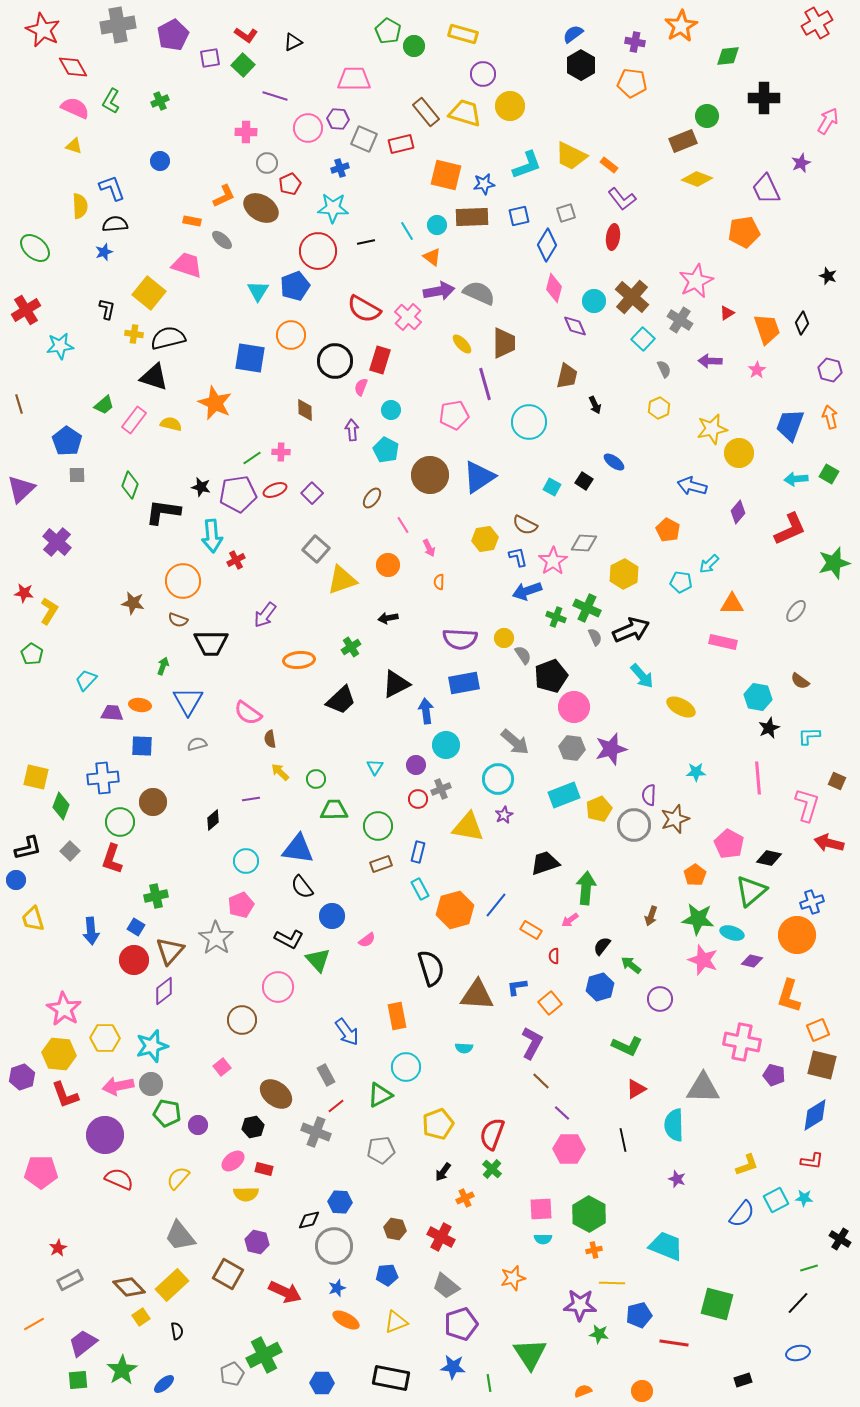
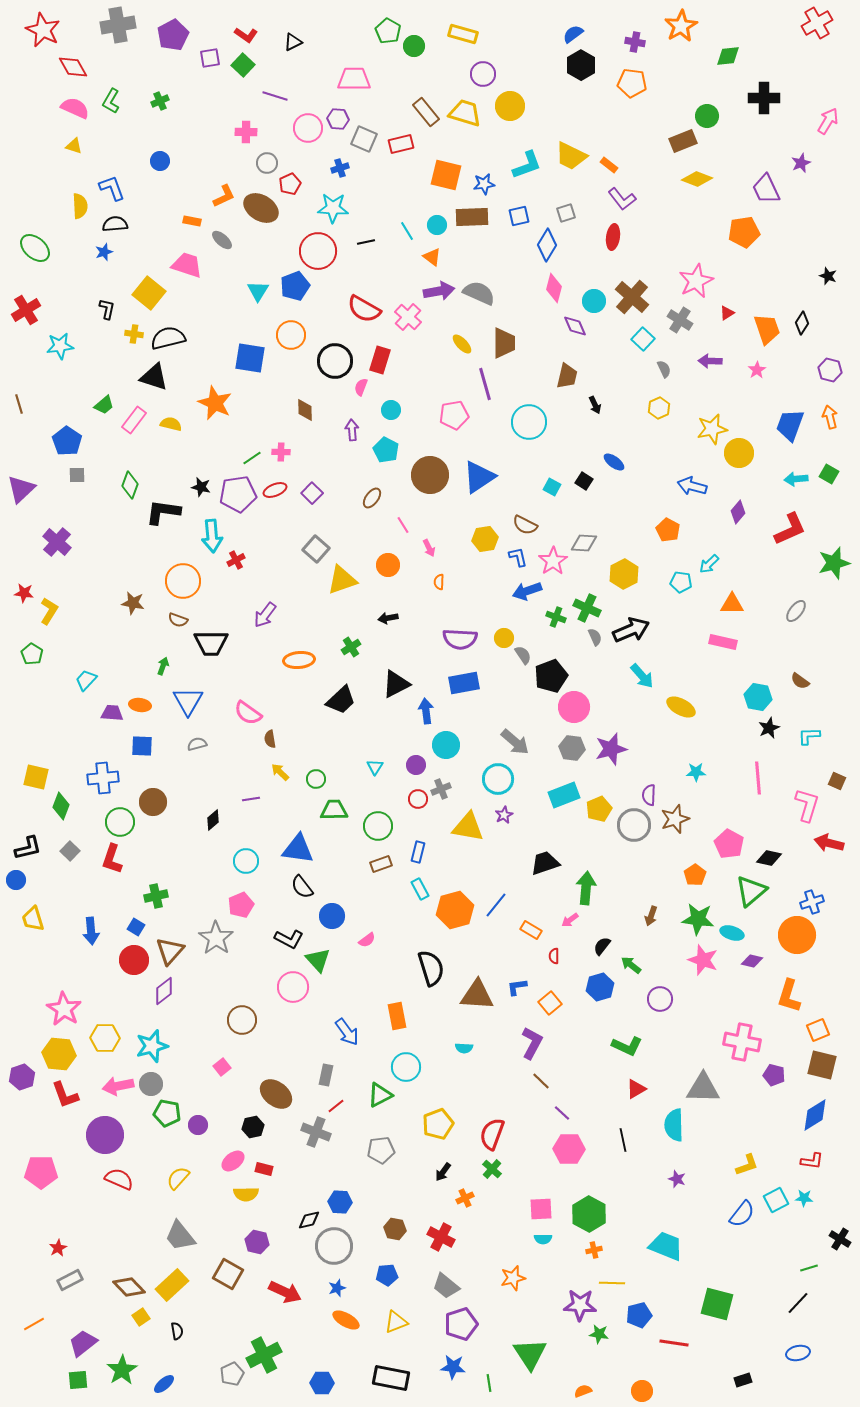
pink circle at (278, 987): moved 15 px right
gray rectangle at (326, 1075): rotated 40 degrees clockwise
